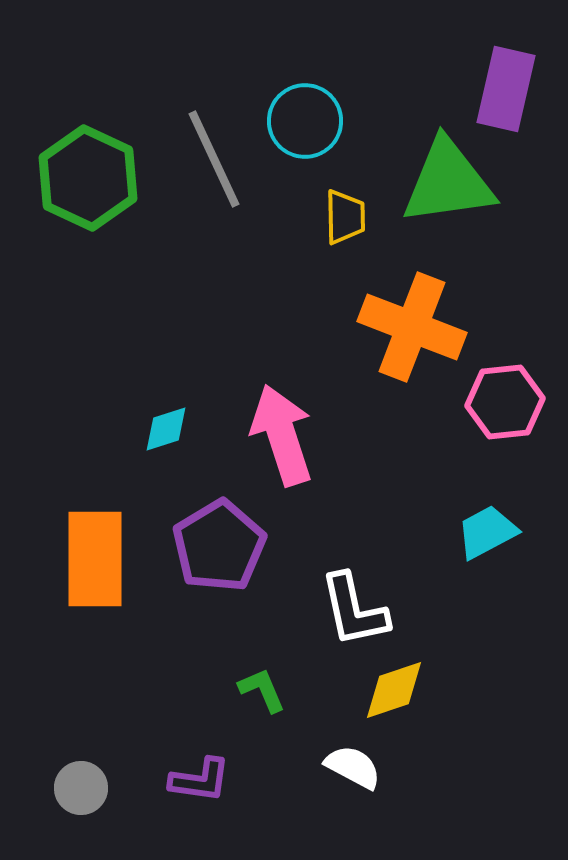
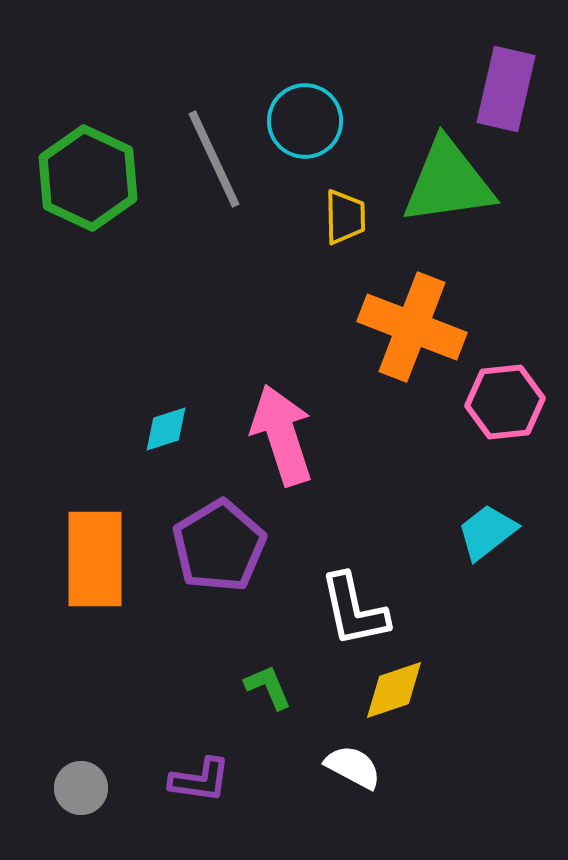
cyan trapezoid: rotated 10 degrees counterclockwise
green L-shape: moved 6 px right, 3 px up
